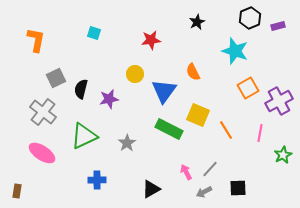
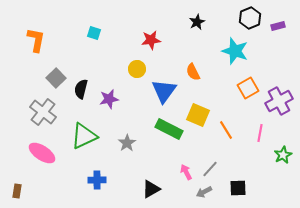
yellow circle: moved 2 px right, 5 px up
gray square: rotated 18 degrees counterclockwise
